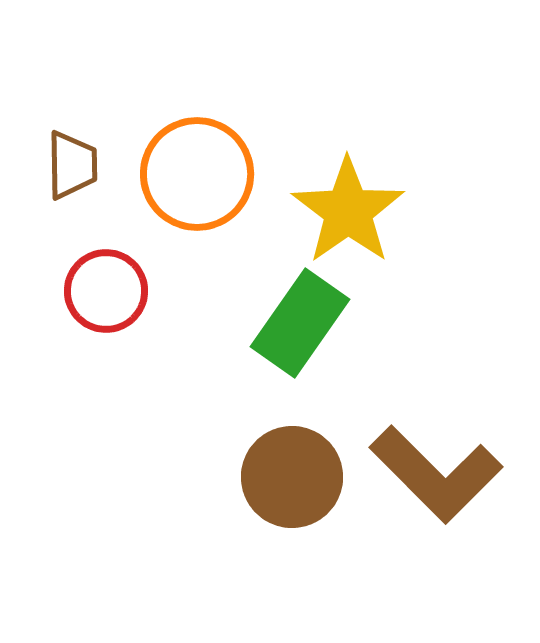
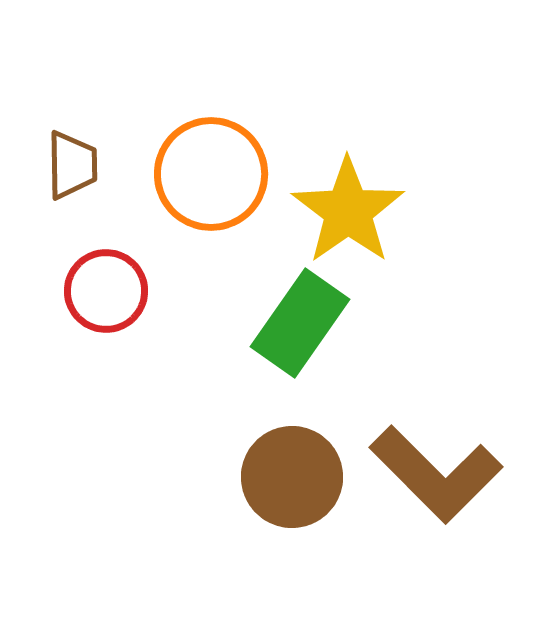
orange circle: moved 14 px right
